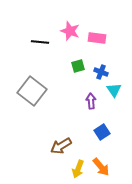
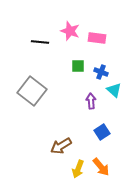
green square: rotated 16 degrees clockwise
cyan triangle: rotated 14 degrees counterclockwise
